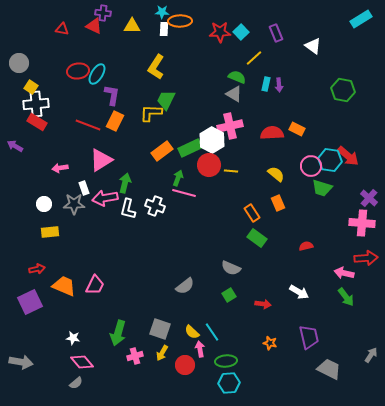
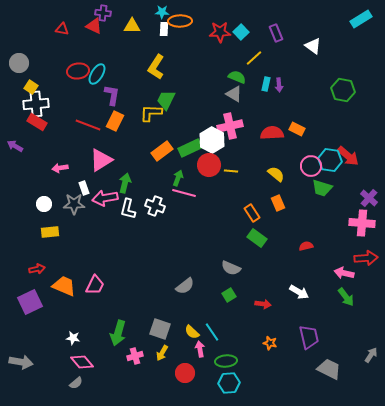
red circle at (185, 365): moved 8 px down
